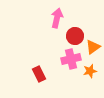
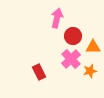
red circle: moved 2 px left
orange triangle: rotated 35 degrees clockwise
pink cross: rotated 30 degrees counterclockwise
red rectangle: moved 2 px up
